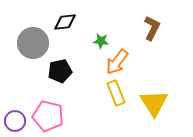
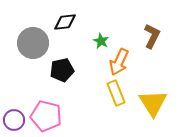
brown L-shape: moved 8 px down
green star: rotated 21 degrees clockwise
orange arrow: moved 2 px right; rotated 12 degrees counterclockwise
black pentagon: moved 2 px right, 1 px up
yellow triangle: moved 1 px left
pink pentagon: moved 2 px left
purple circle: moved 1 px left, 1 px up
